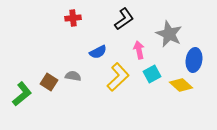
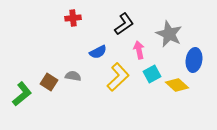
black L-shape: moved 5 px down
yellow diamond: moved 4 px left
